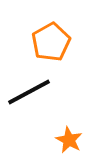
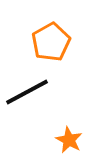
black line: moved 2 px left
